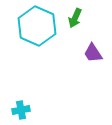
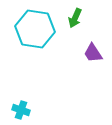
cyan hexagon: moved 2 px left, 3 px down; rotated 15 degrees counterclockwise
cyan cross: rotated 30 degrees clockwise
